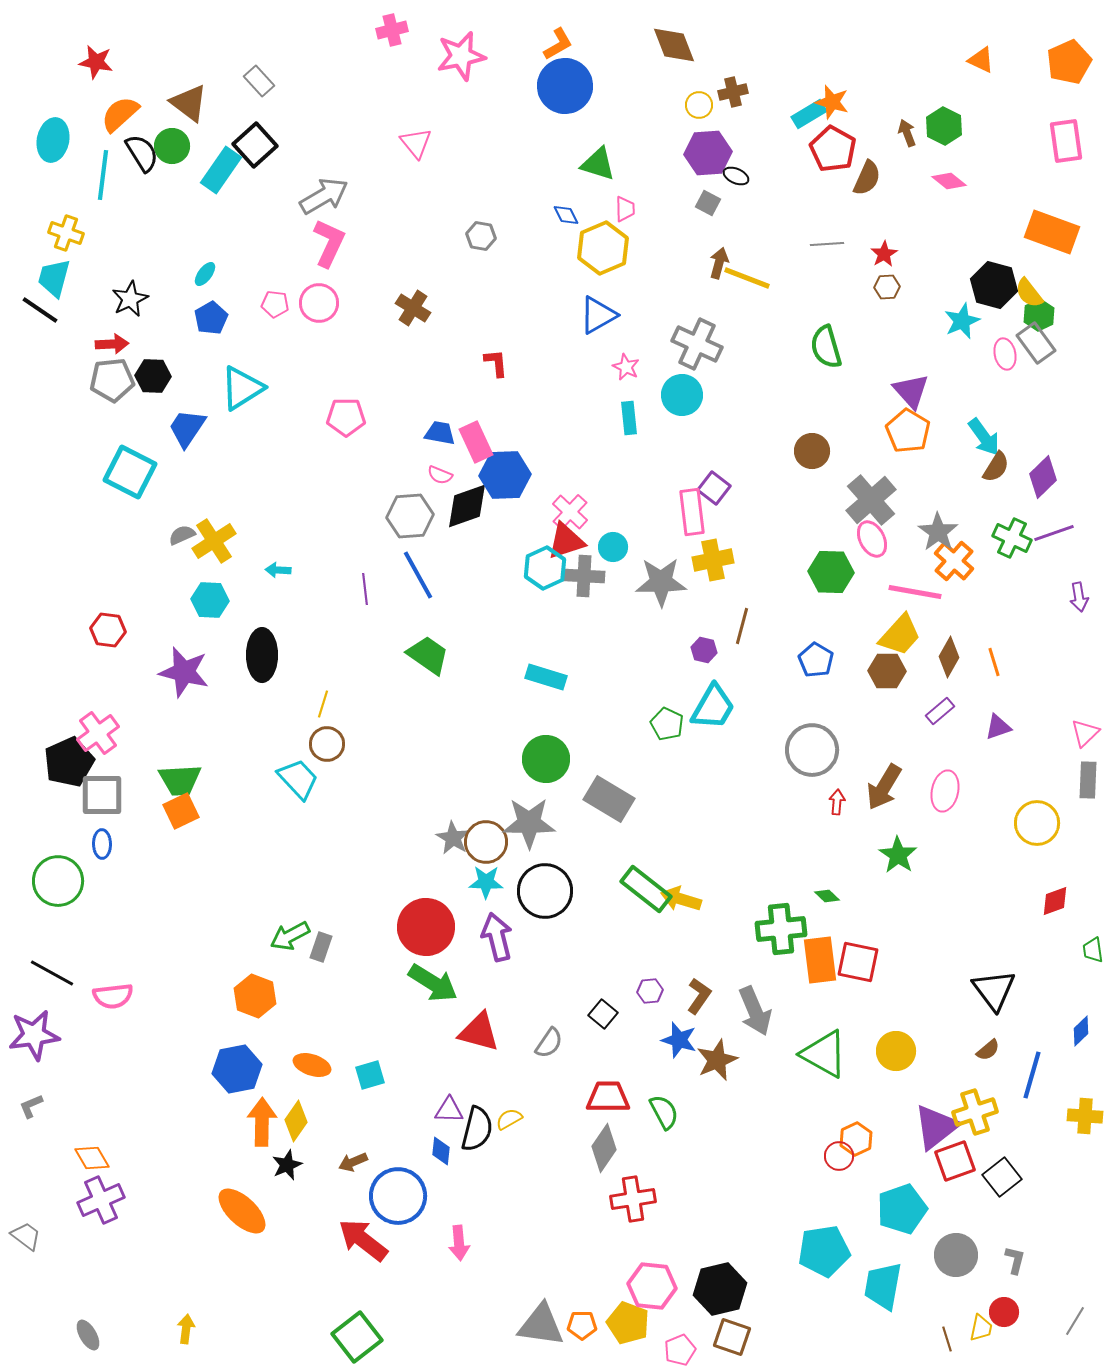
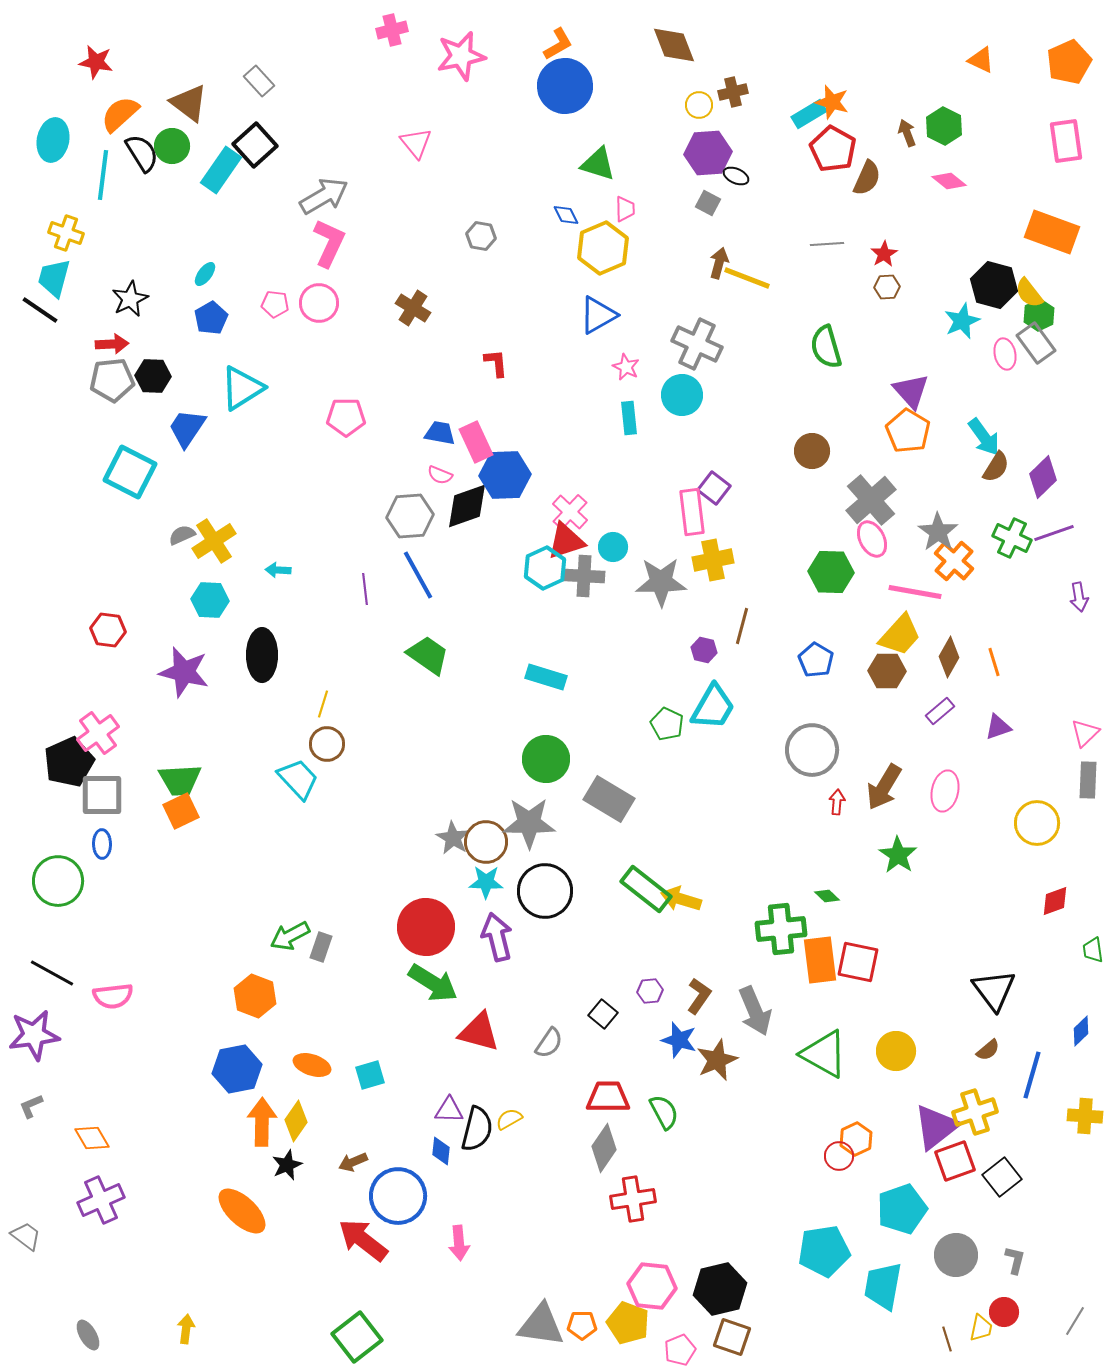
orange diamond at (92, 1158): moved 20 px up
